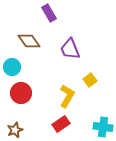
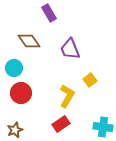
cyan circle: moved 2 px right, 1 px down
